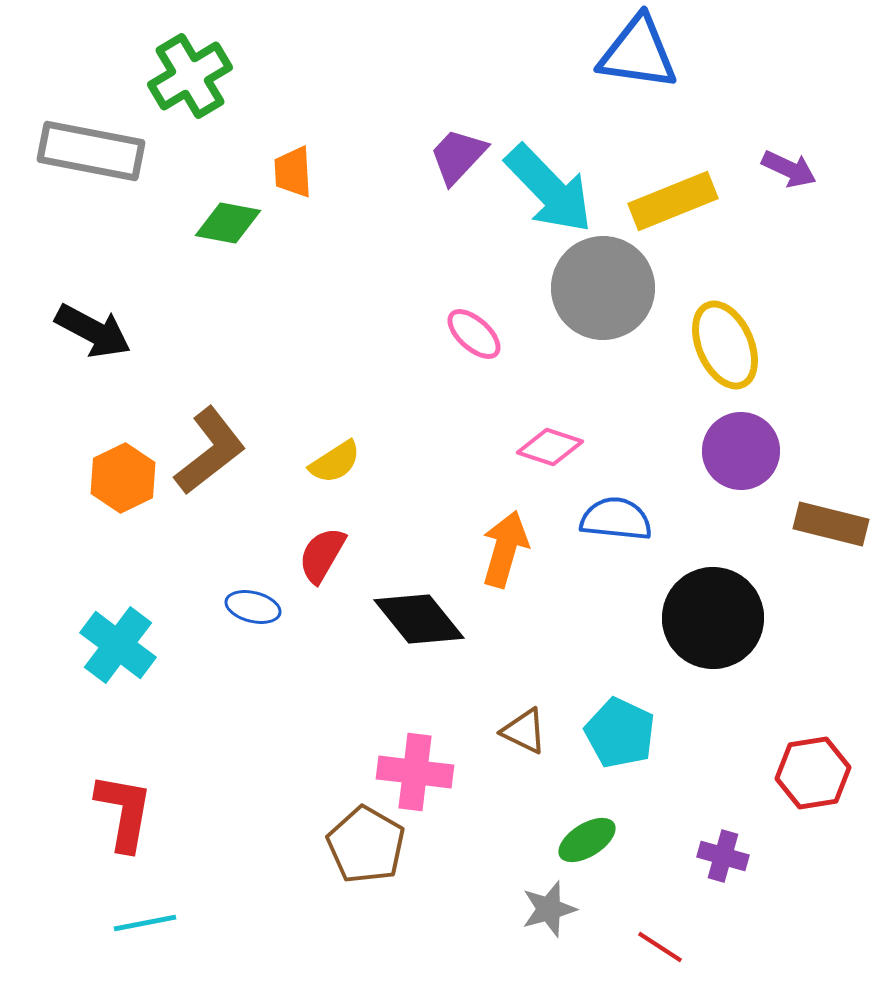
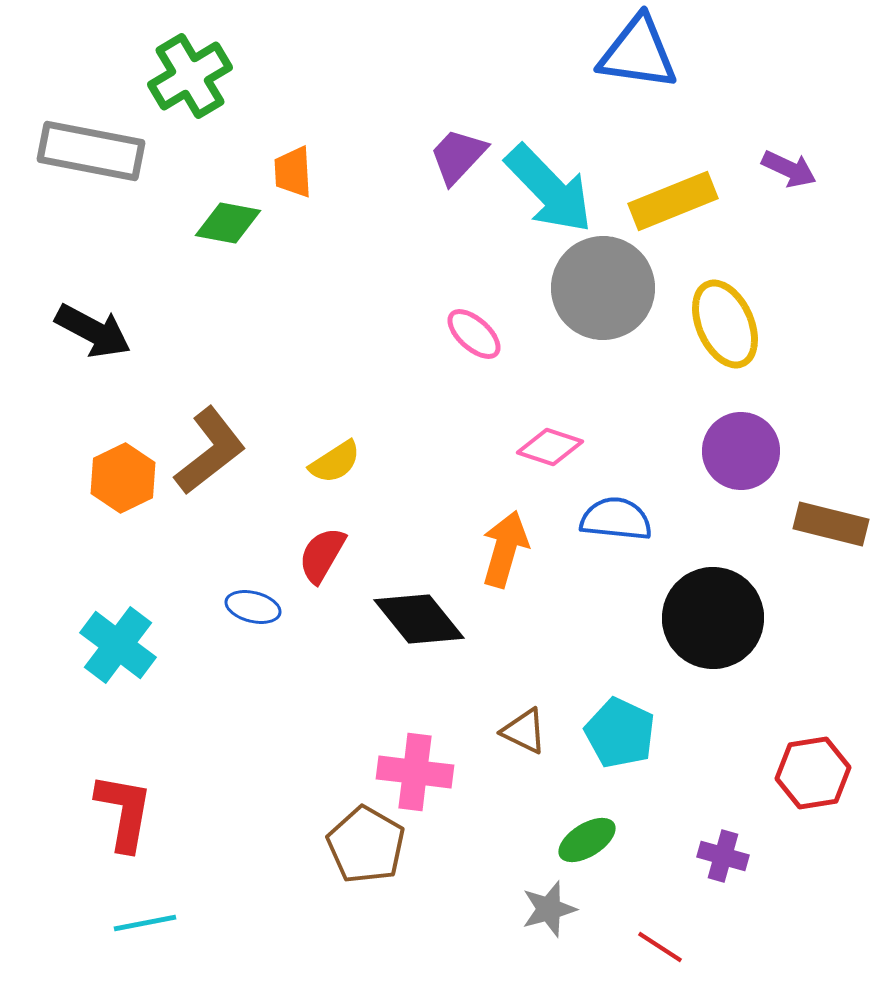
yellow ellipse: moved 21 px up
